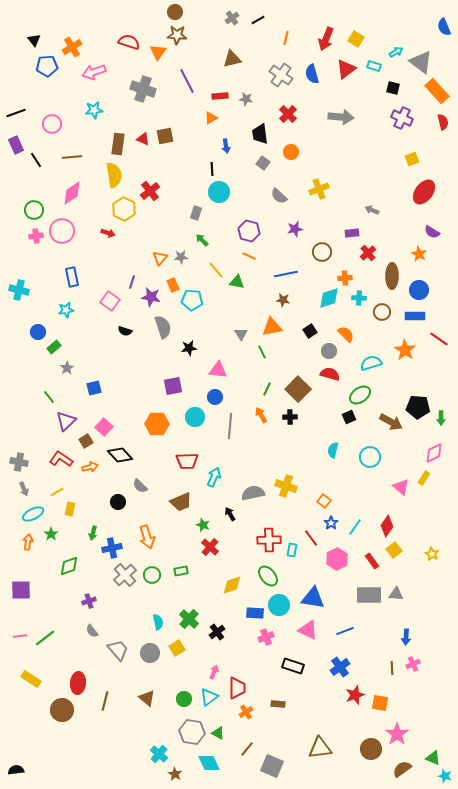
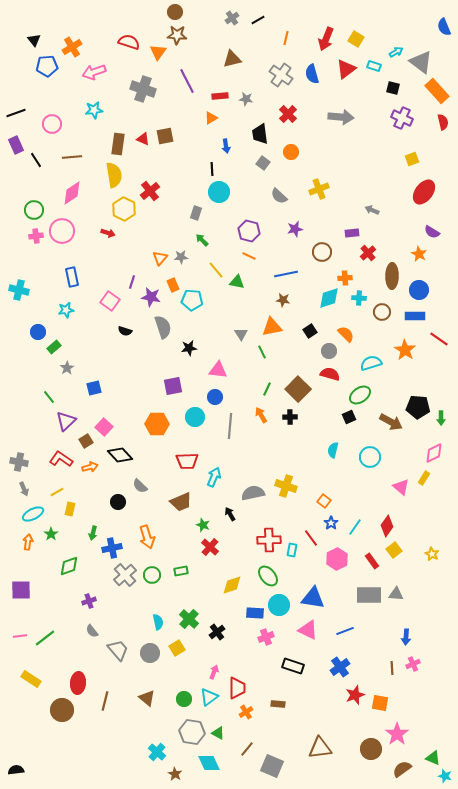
cyan cross at (159, 754): moved 2 px left, 2 px up
